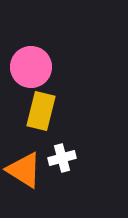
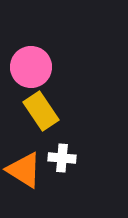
yellow rectangle: rotated 48 degrees counterclockwise
white cross: rotated 20 degrees clockwise
